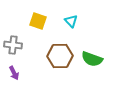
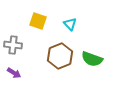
cyan triangle: moved 1 px left, 3 px down
brown hexagon: rotated 20 degrees counterclockwise
purple arrow: rotated 32 degrees counterclockwise
